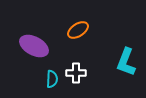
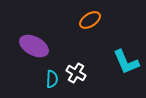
orange ellipse: moved 12 px right, 10 px up
cyan L-shape: rotated 44 degrees counterclockwise
white cross: rotated 30 degrees clockwise
